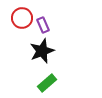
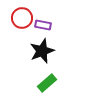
purple rectangle: rotated 56 degrees counterclockwise
